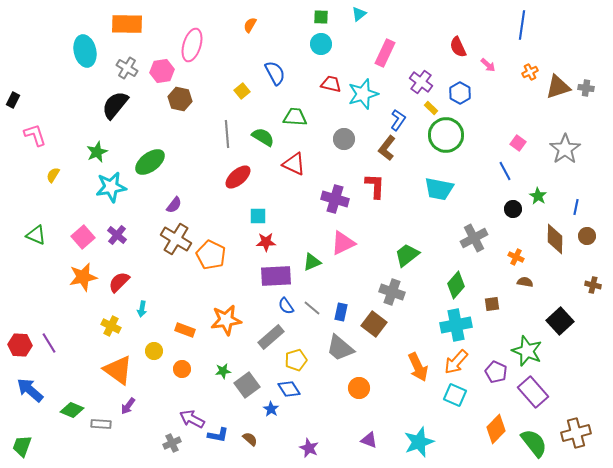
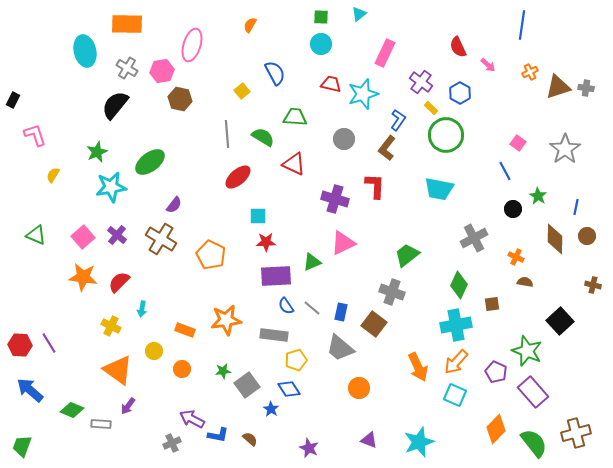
brown cross at (176, 239): moved 15 px left
orange star at (83, 277): rotated 20 degrees clockwise
green diamond at (456, 285): moved 3 px right; rotated 16 degrees counterclockwise
gray rectangle at (271, 337): moved 3 px right, 2 px up; rotated 48 degrees clockwise
